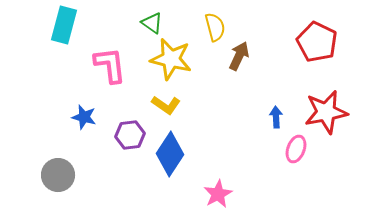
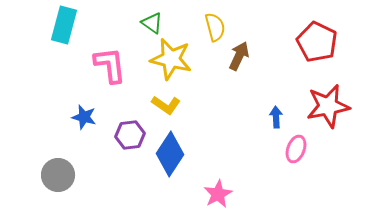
red star: moved 2 px right, 6 px up
